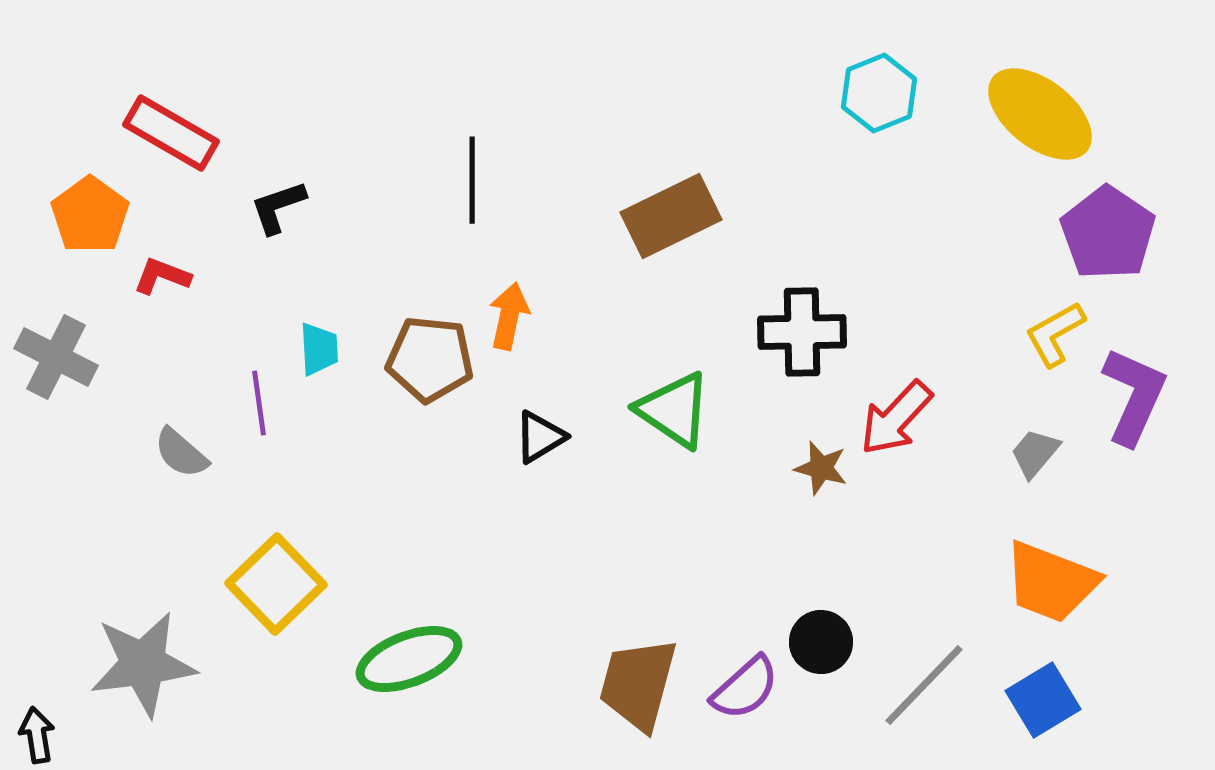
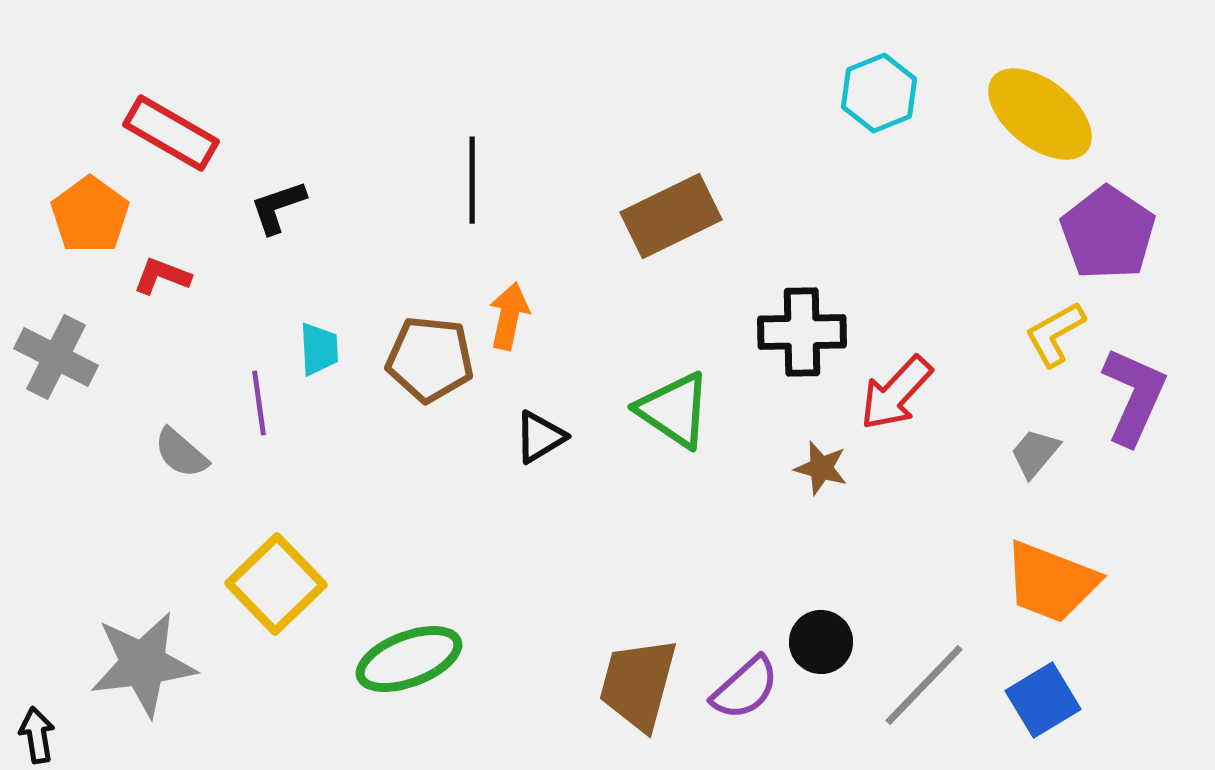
red arrow: moved 25 px up
